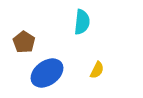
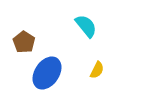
cyan semicircle: moved 4 px right, 4 px down; rotated 45 degrees counterclockwise
blue ellipse: rotated 20 degrees counterclockwise
